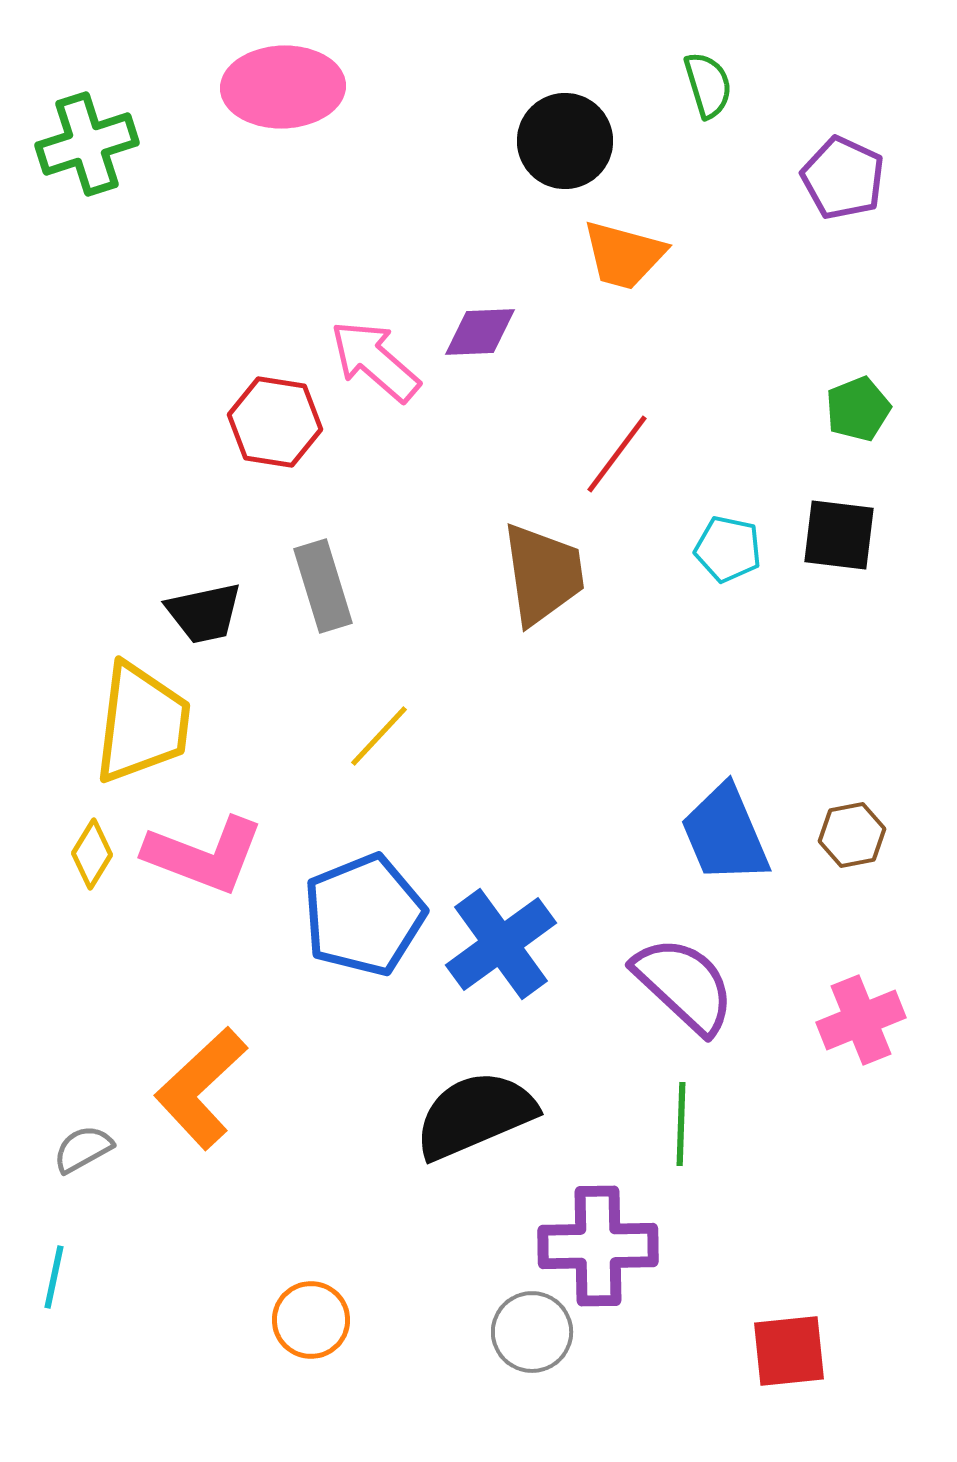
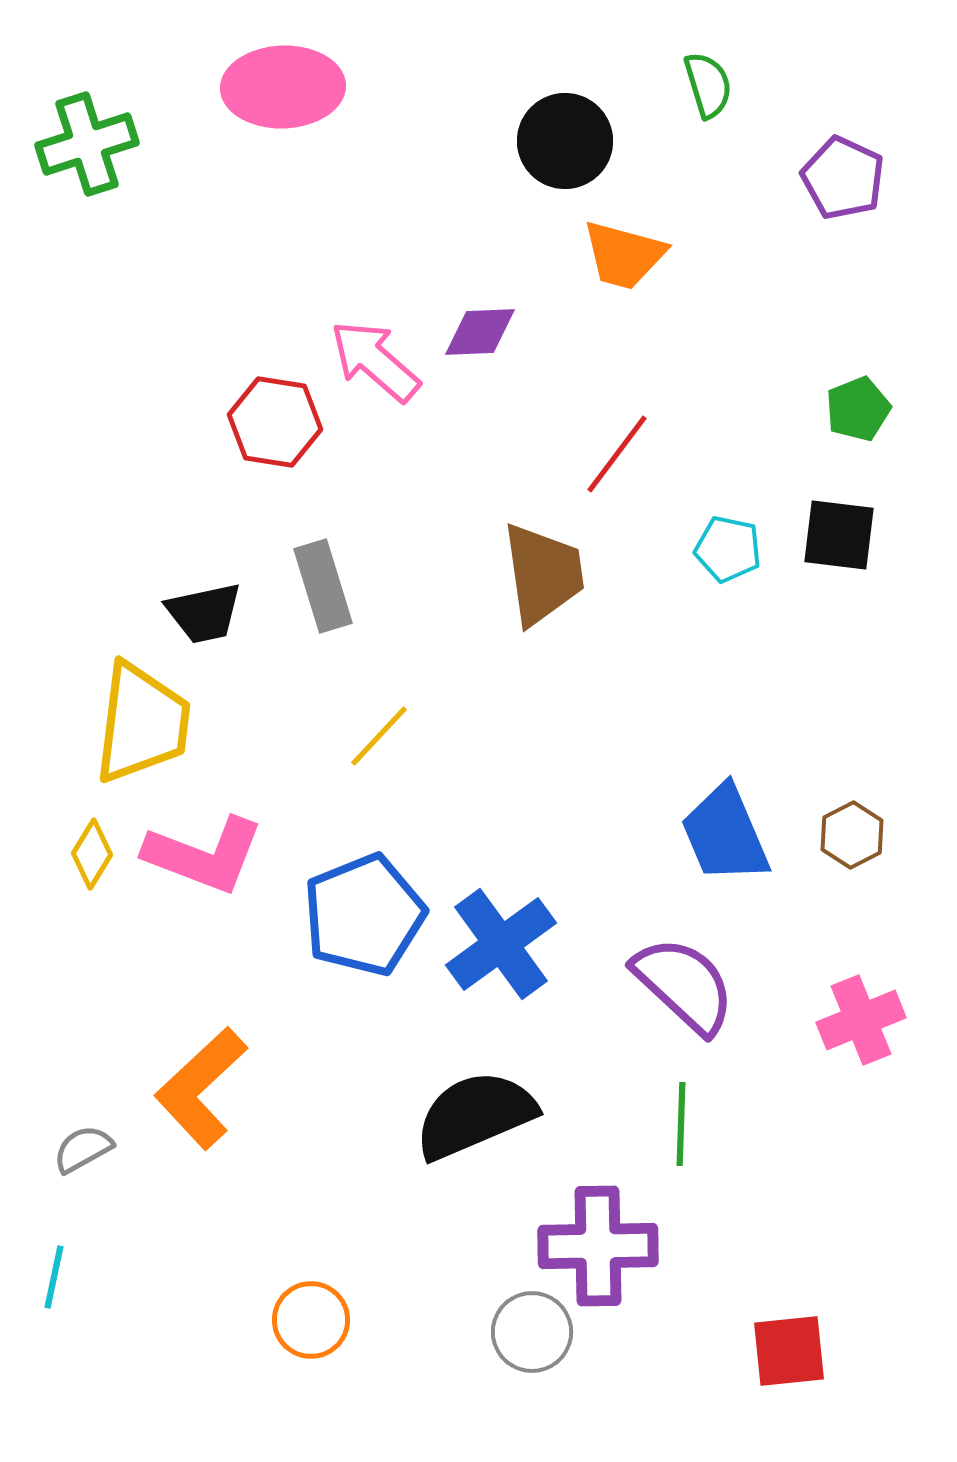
brown hexagon: rotated 16 degrees counterclockwise
